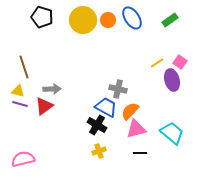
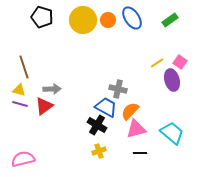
yellow triangle: moved 1 px right, 1 px up
